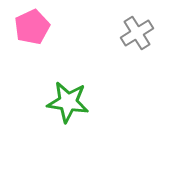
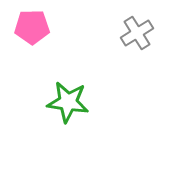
pink pentagon: rotated 24 degrees clockwise
